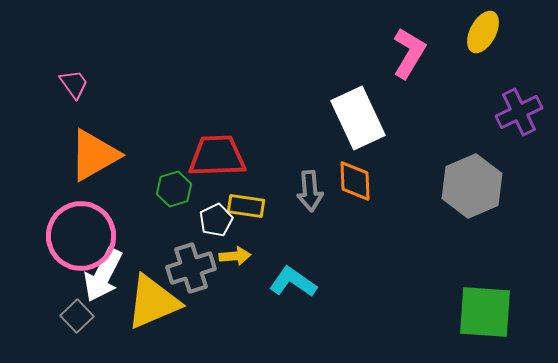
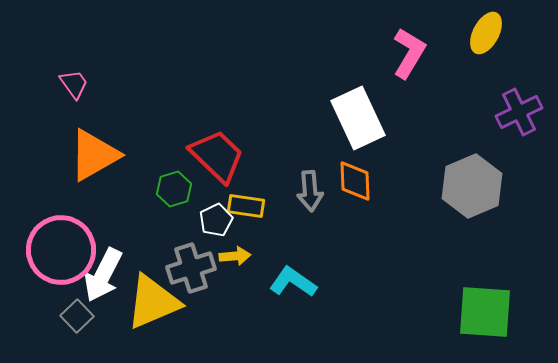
yellow ellipse: moved 3 px right, 1 px down
red trapezoid: rotated 46 degrees clockwise
pink circle: moved 20 px left, 14 px down
